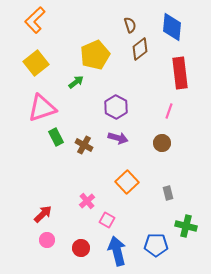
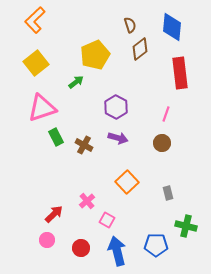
pink line: moved 3 px left, 3 px down
red arrow: moved 11 px right
